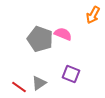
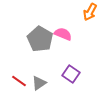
orange arrow: moved 3 px left, 3 px up
gray pentagon: rotated 10 degrees clockwise
purple square: rotated 12 degrees clockwise
red line: moved 6 px up
